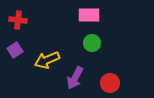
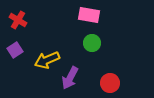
pink rectangle: rotated 10 degrees clockwise
red cross: rotated 24 degrees clockwise
purple arrow: moved 5 px left
